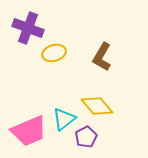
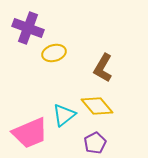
brown L-shape: moved 1 px right, 11 px down
cyan triangle: moved 4 px up
pink trapezoid: moved 1 px right, 2 px down
purple pentagon: moved 9 px right, 6 px down
